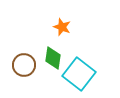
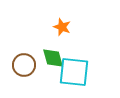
green diamond: rotated 25 degrees counterclockwise
cyan square: moved 5 px left, 2 px up; rotated 32 degrees counterclockwise
